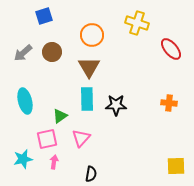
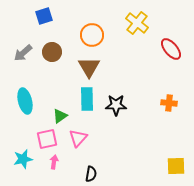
yellow cross: rotated 20 degrees clockwise
pink triangle: moved 3 px left
